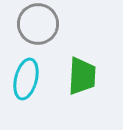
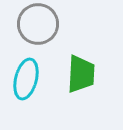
green trapezoid: moved 1 px left, 2 px up
